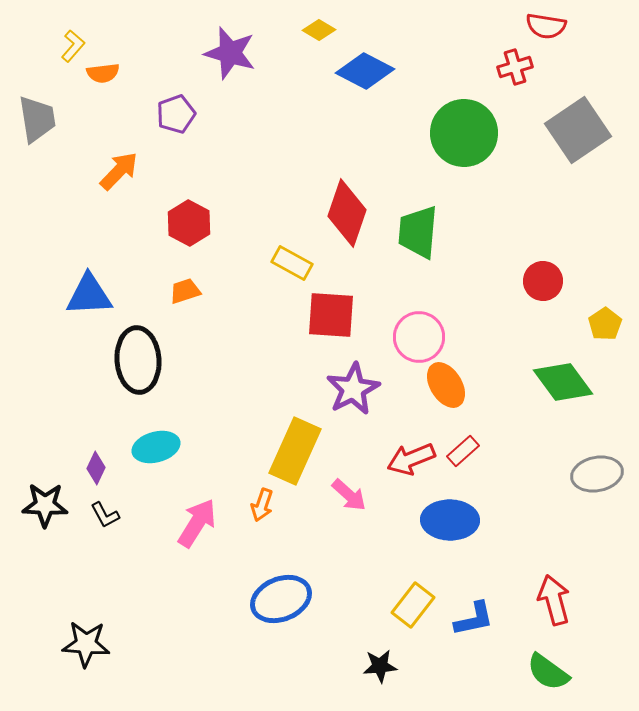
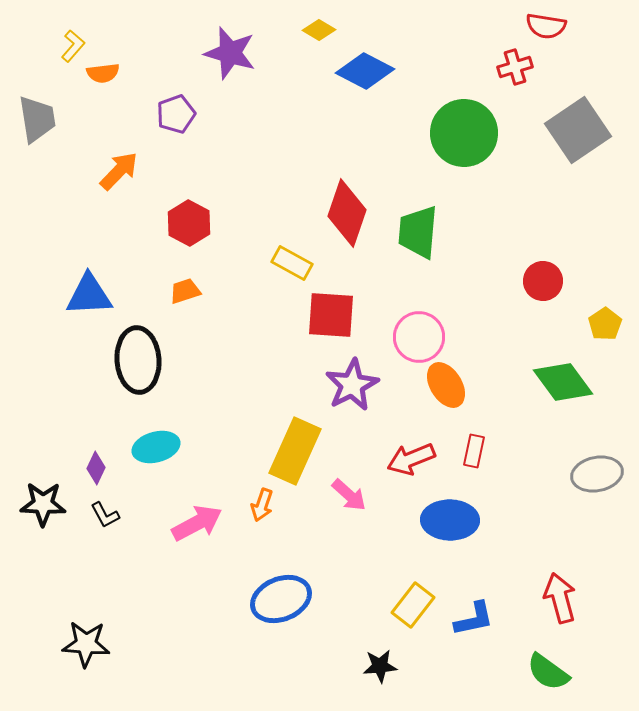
purple star at (353, 389): moved 1 px left, 4 px up
red rectangle at (463, 451): moved 11 px right; rotated 36 degrees counterclockwise
black star at (45, 505): moved 2 px left, 1 px up
pink arrow at (197, 523): rotated 30 degrees clockwise
red arrow at (554, 600): moved 6 px right, 2 px up
